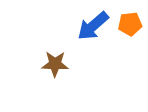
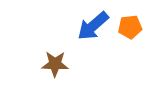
orange pentagon: moved 3 px down
